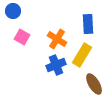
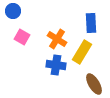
blue rectangle: moved 3 px right, 1 px up
yellow rectangle: moved 3 px up
blue cross: rotated 30 degrees clockwise
